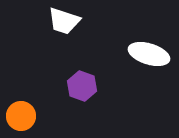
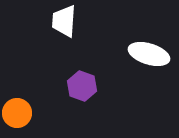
white trapezoid: rotated 76 degrees clockwise
orange circle: moved 4 px left, 3 px up
